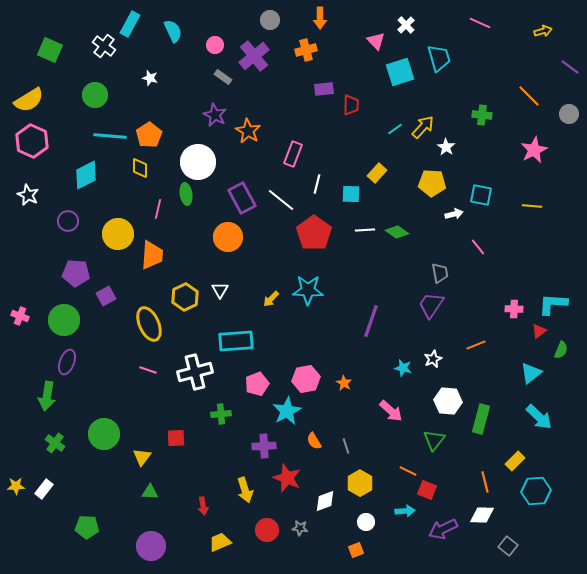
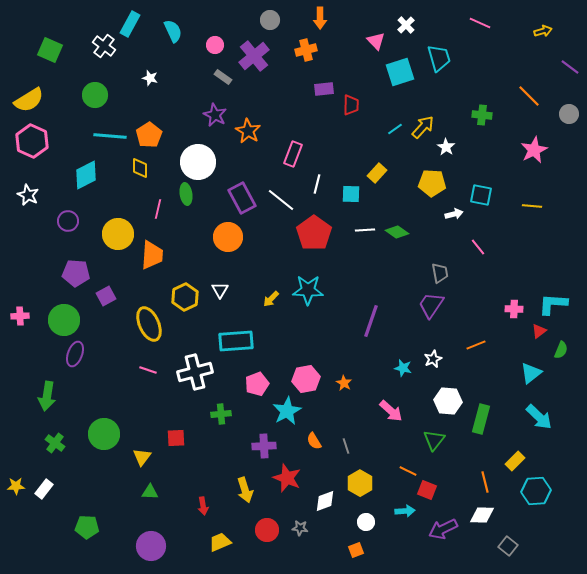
pink cross at (20, 316): rotated 24 degrees counterclockwise
purple ellipse at (67, 362): moved 8 px right, 8 px up
